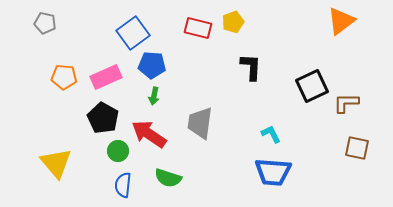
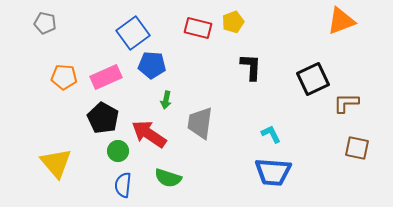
orange triangle: rotated 16 degrees clockwise
black square: moved 1 px right, 7 px up
green arrow: moved 12 px right, 4 px down
